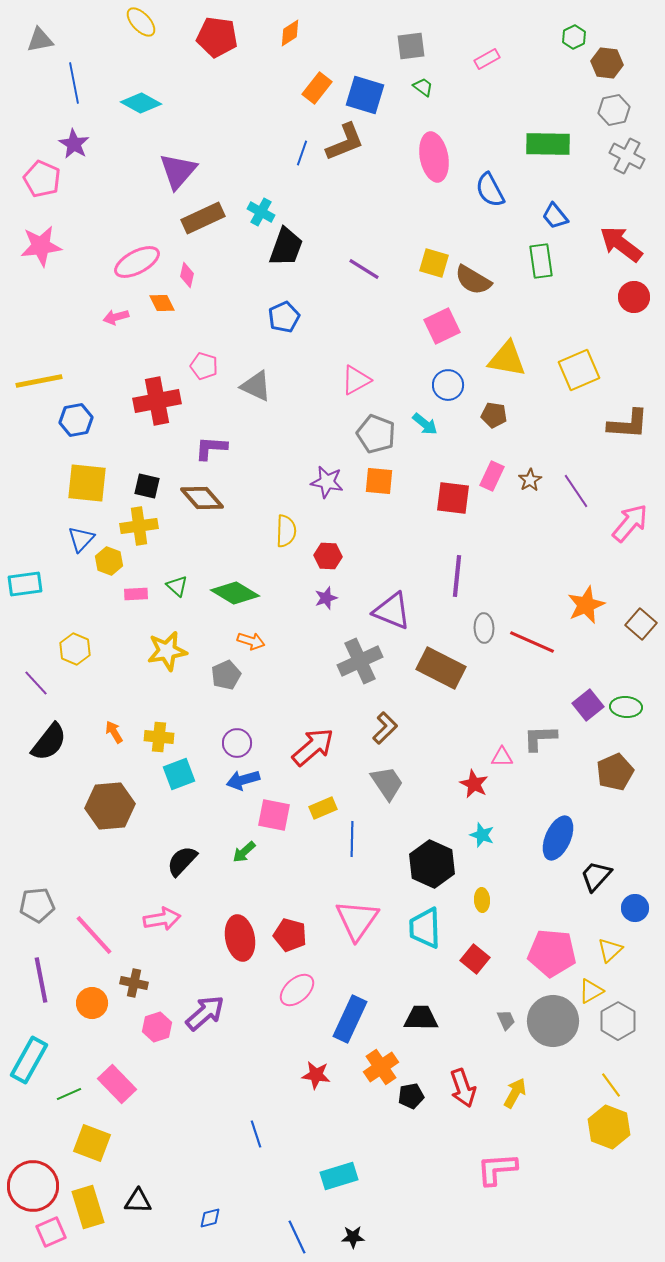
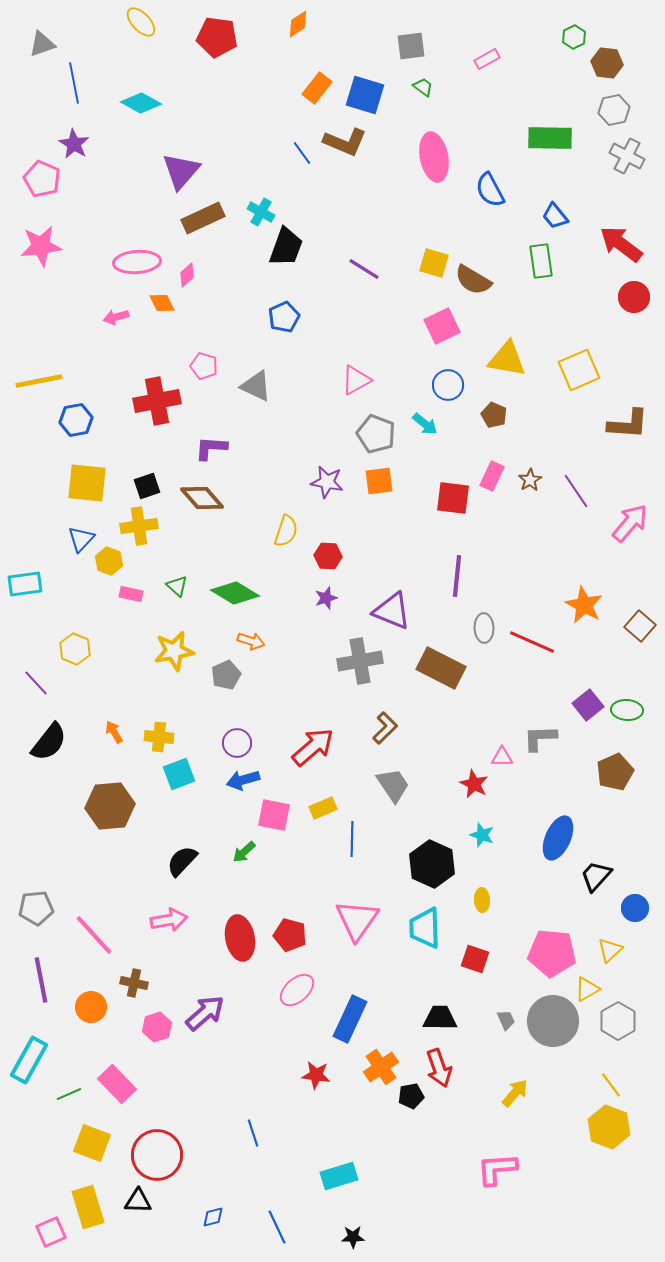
orange diamond at (290, 33): moved 8 px right, 9 px up
gray triangle at (40, 40): moved 2 px right, 4 px down; rotated 8 degrees counterclockwise
brown L-shape at (345, 142): rotated 45 degrees clockwise
green rectangle at (548, 144): moved 2 px right, 6 px up
blue line at (302, 153): rotated 55 degrees counterclockwise
purple triangle at (178, 171): moved 3 px right
pink ellipse at (137, 262): rotated 24 degrees clockwise
pink diamond at (187, 275): rotated 35 degrees clockwise
brown pentagon at (494, 415): rotated 15 degrees clockwise
orange square at (379, 481): rotated 12 degrees counterclockwise
black square at (147, 486): rotated 32 degrees counterclockwise
yellow semicircle at (286, 531): rotated 16 degrees clockwise
pink rectangle at (136, 594): moved 5 px left; rotated 15 degrees clockwise
orange star at (586, 605): moved 2 px left; rotated 21 degrees counterclockwise
brown square at (641, 624): moved 1 px left, 2 px down
yellow star at (167, 651): moved 7 px right
gray cross at (360, 661): rotated 15 degrees clockwise
green ellipse at (626, 707): moved 1 px right, 3 px down
gray trapezoid at (387, 783): moved 6 px right, 2 px down
gray pentagon at (37, 905): moved 1 px left, 3 px down
pink arrow at (162, 919): moved 7 px right, 1 px down
red square at (475, 959): rotated 20 degrees counterclockwise
yellow triangle at (591, 991): moved 4 px left, 2 px up
orange circle at (92, 1003): moved 1 px left, 4 px down
black trapezoid at (421, 1018): moved 19 px right
red arrow at (463, 1088): moved 24 px left, 20 px up
yellow arrow at (515, 1093): rotated 12 degrees clockwise
blue line at (256, 1134): moved 3 px left, 1 px up
red circle at (33, 1186): moved 124 px right, 31 px up
blue diamond at (210, 1218): moved 3 px right, 1 px up
blue line at (297, 1237): moved 20 px left, 10 px up
